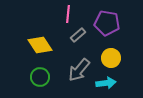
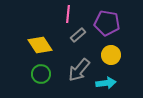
yellow circle: moved 3 px up
green circle: moved 1 px right, 3 px up
